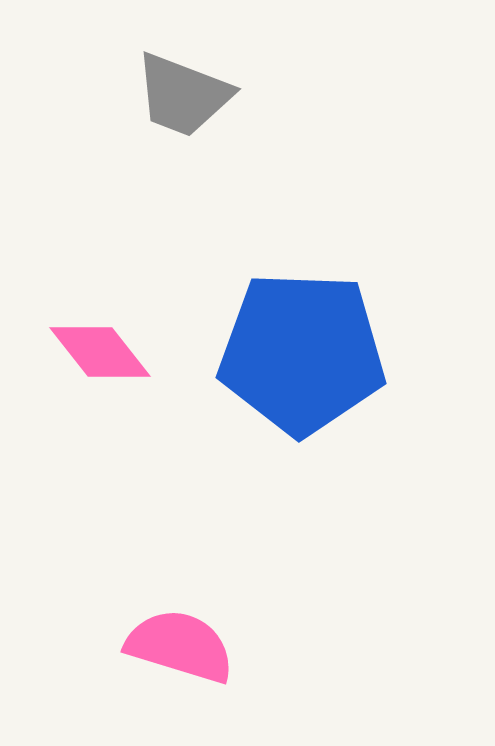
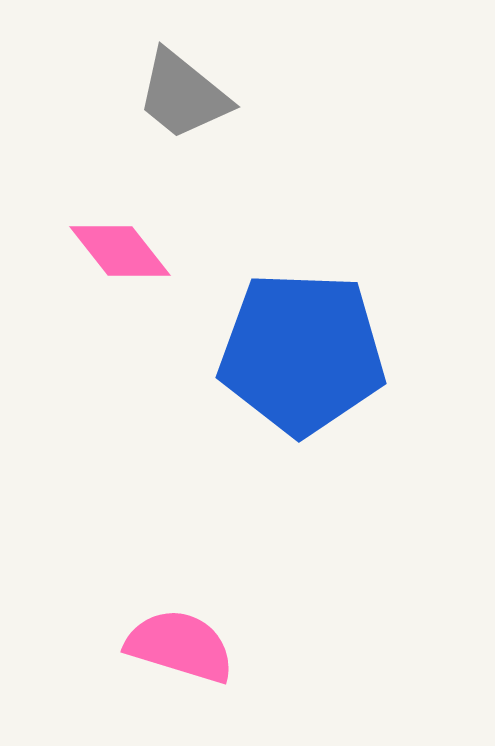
gray trapezoid: rotated 18 degrees clockwise
pink diamond: moved 20 px right, 101 px up
